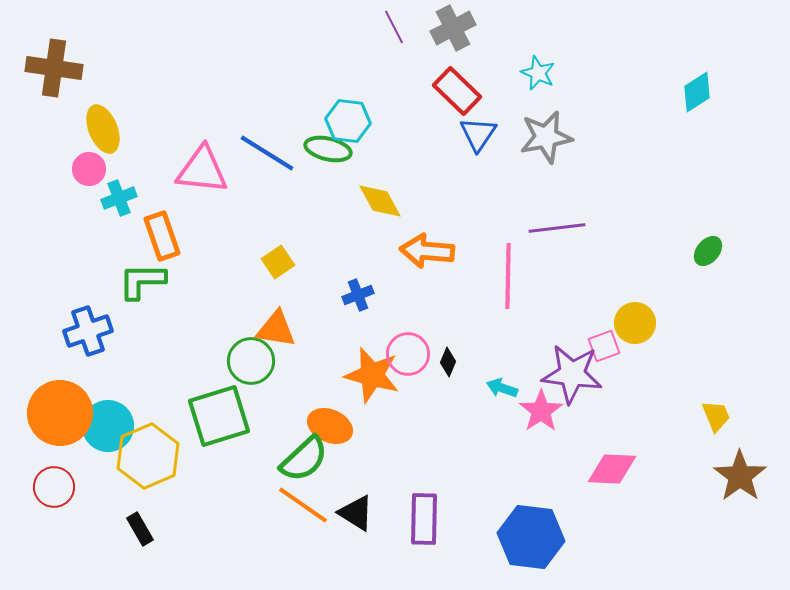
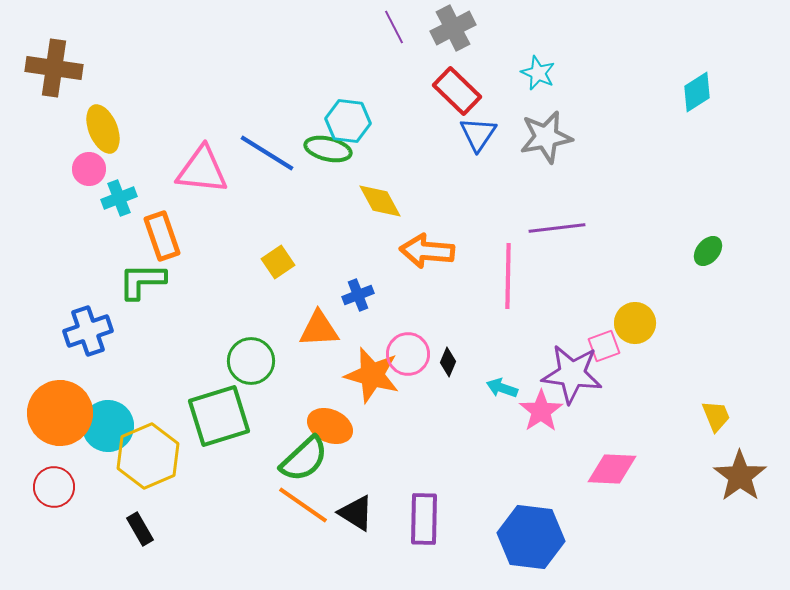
orange triangle at (276, 329): moved 43 px right; rotated 12 degrees counterclockwise
